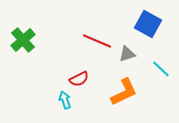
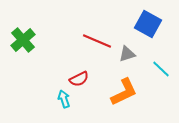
cyan arrow: moved 1 px left, 1 px up
